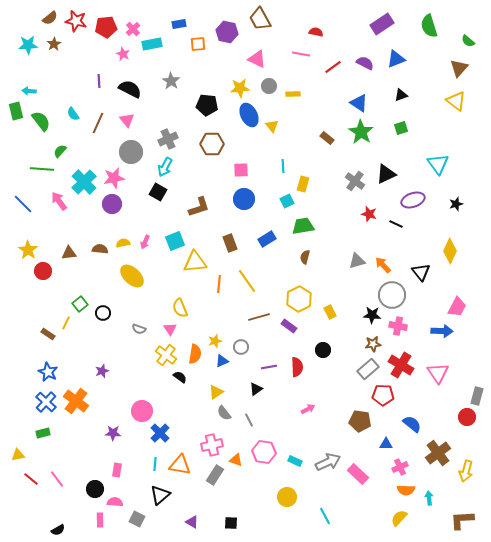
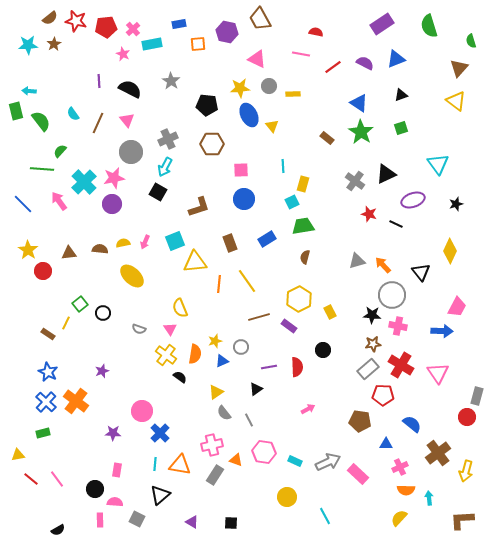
green semicircle at (468, 41): moved 3 px right; rotated 32 degrees clockwise
cyan square at (287, 201): moved 5 px right, 1 px down
